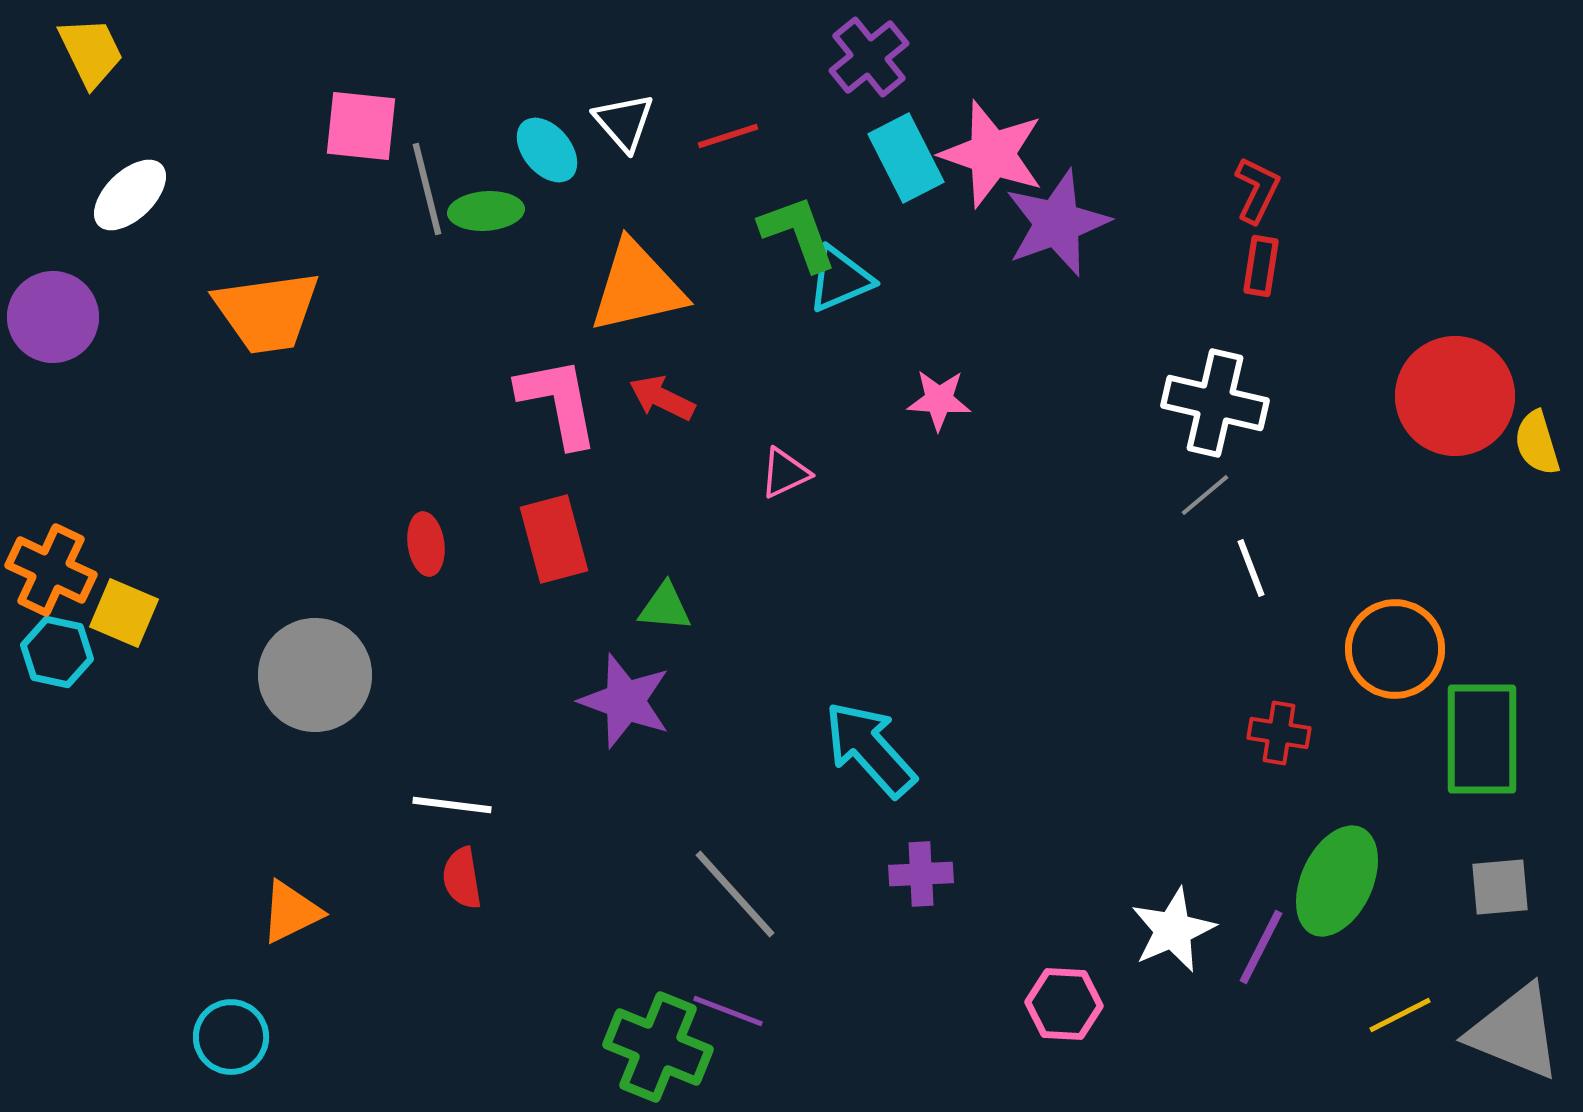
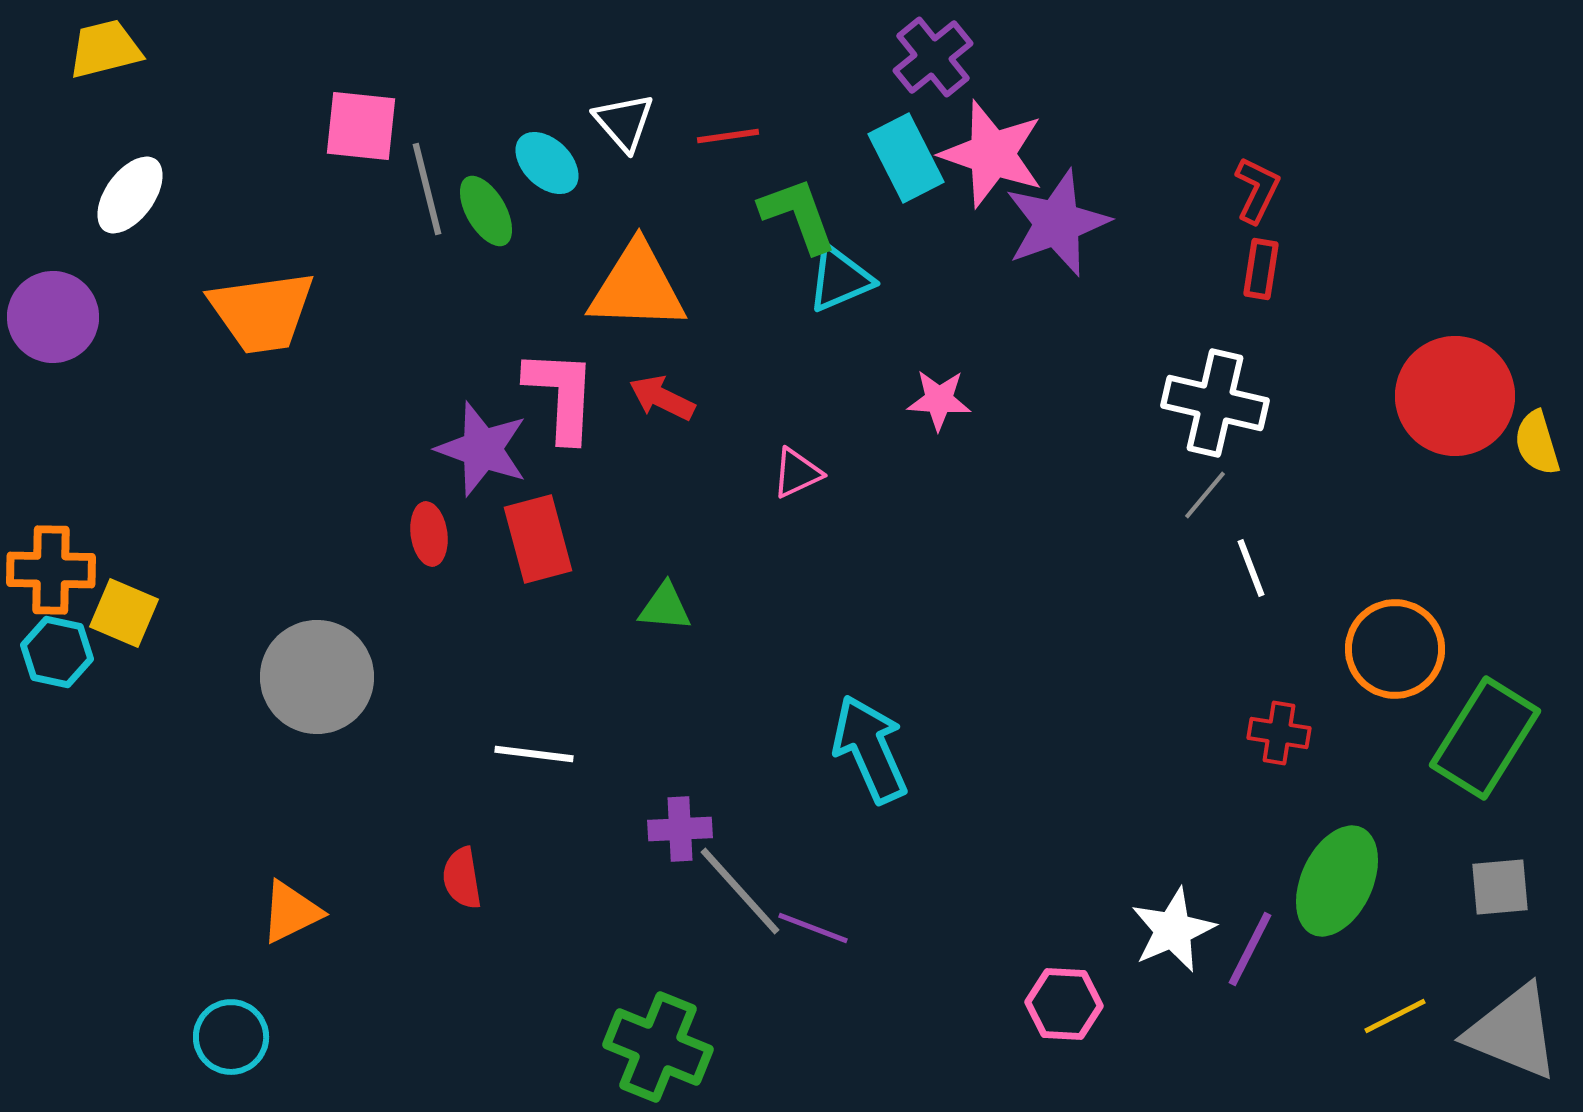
yellow trapezoid at (91, 52): moved 14 px right, 3 px up; rotated 78 degrees counterclockwise
purple cross at (869, 57): moved 64 px right
red line at (728, 136): rotated 10 degrees clockwise
cyan ellipse at (547, 150): moved 13 px down; rotated 6 degrees counterclockwise
white ellipse at (130, 195): rotated 10 degrees counterclockwise
green ellipse at (486, 211): rotated 64 degrees clockwise
green L-shape at (798, 233): moved 18 px up
red rectangle at (1261, 266): moved 3 px down
orange triangle at (637, 287): rotated 15 degrees clockwise
orange trapezoid at (267, 312): moved 5 px left
pink L-shape at (558, 402): moved 3 px right, 7 px up; rotated 14 degrees clockwise
pink triangle at (785, 473): moved 12 px right
gray line at (1205, 495): rotated 10 degrees counterclockwise
red rectangle at (554, 539): moved 16 px left
red ellipse at (426, 544): moved 3 px right, 10 px up
orange cross at (51, 570): rotated 24 degrees counterclockwise
gray circle at (315, 675): moved 2 px right, 2 px down
purple star at (625, 701): moved 143 px left, 252 px up
green rectangle at (1482, 739): moved 3 px right, 1 px up; rotated 32 degrees clockwise
cyan arrow at (870, 749): rotated 18 degrees clockwise
white line at (452, 805): moved 82 px right, 51 px up
purple cross at (921, 874): moved 241 px left, 45 px up
gray line at (735, 894): moved 5 px right, 3 px up
purple line at (1261, 947): moved 11 px left, 2 px down
purple line at (728, 1011): moved 85 px right, 83 px up
yellow line at (1400, 1015): moved 5 px left, 1 px down
gray triangle at (1515, 1032): moved 2 px left
